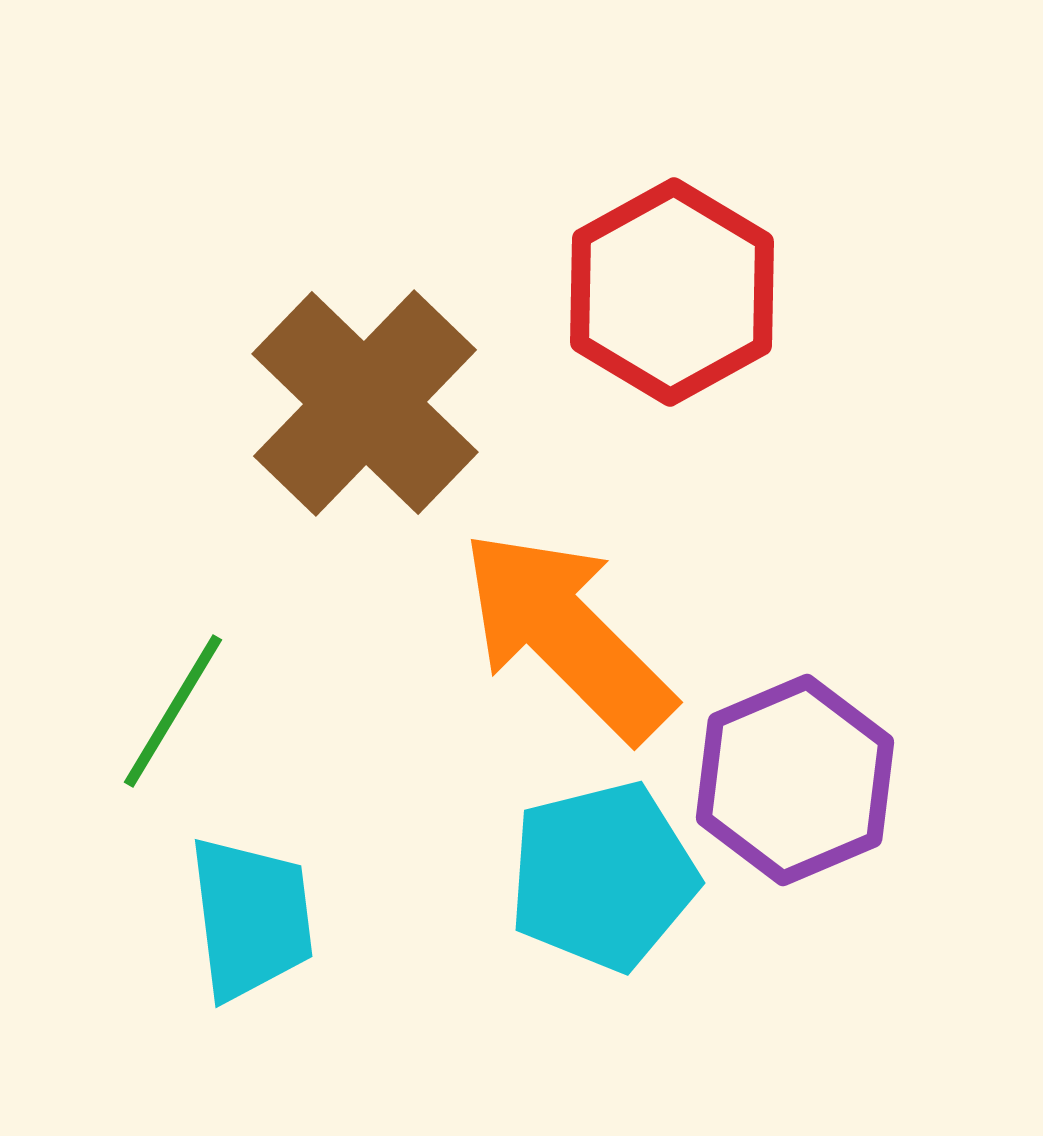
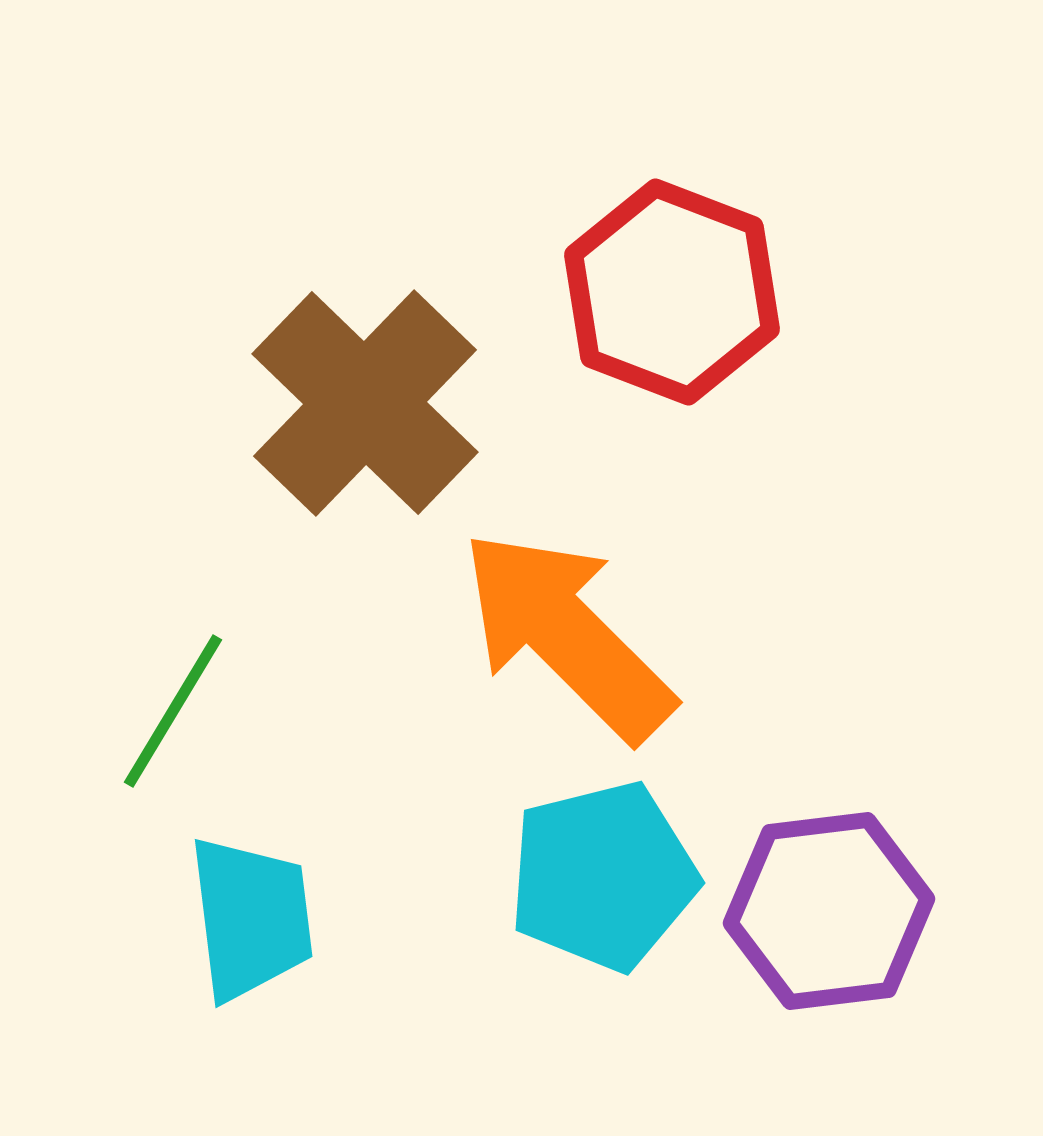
red hexagon: rotated 10 degrees counterclockwise
purple hexagon: moved 34 px right, 131 px down; rotated 16 degrees clockwise
